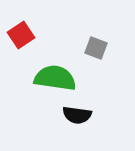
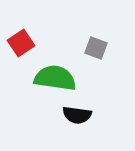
red square: moved 8 px down
